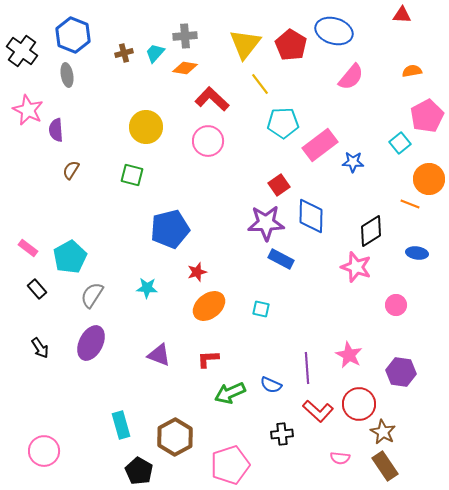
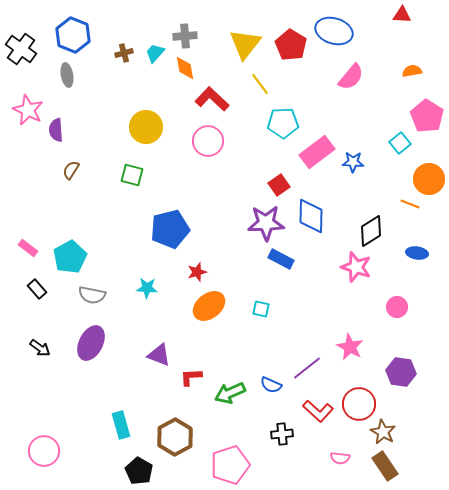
black cross at (22, 51): moved 1 px left, 2 px up
orange diamond at (185, 68): rotated 70 degrees clockwise
pink pentagon at (427, 116): rotated 12 degrees counterclockwise
pink rectangle at (320, 145): moved 3 px left, 7 px down
gray semicircle at (92, 295): rotated 112 degrees counterclockwise
pink circle at (396, 305): moved 1 px right, 2 px down
black arrow at (40, 348): rotated 20 degrees counterclockwise
pink star at (349, 355): moved 1 px right, 8 px up
red L-shape at (208, 359): moved 17 px left, 18 px down
purple line at (307, 368): rotated 56 degrees clockwise
